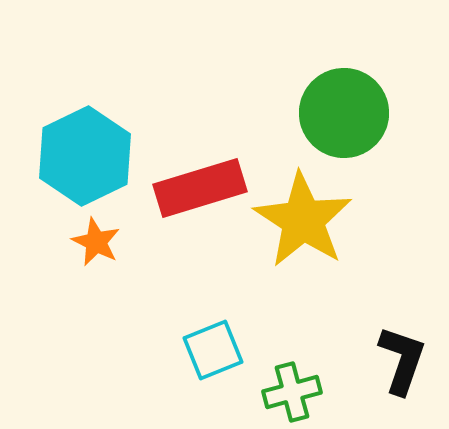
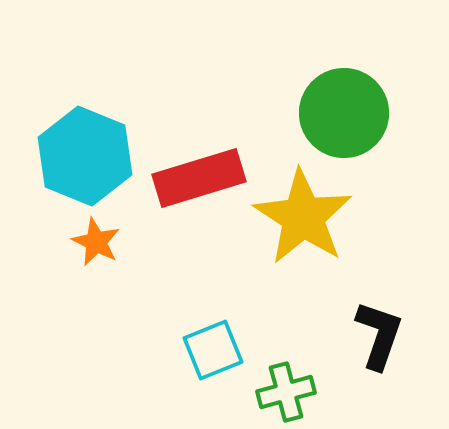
cyan hexagon: rotated 12 degrees counterclockwise
red rectangle: moved 1 px left, 10 px up
yellow star: moved 3 px up
black L-shape: moved 23 px left, 25 px up
green cross: moved 6 px left
